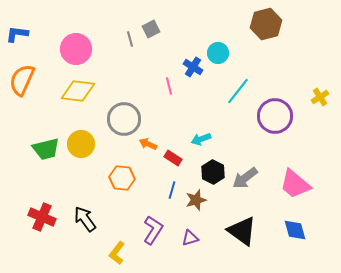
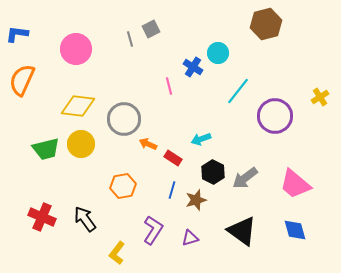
yellow diamond: moved 15 px down
orange hexagon: moved 1 px right, 8 px down; rotated 15 degrees counterclockwise
